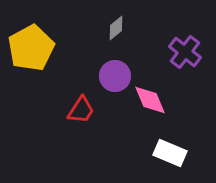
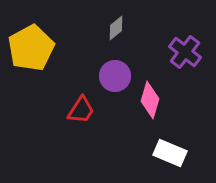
pink diamond: rotated 39 degrees clockwise
